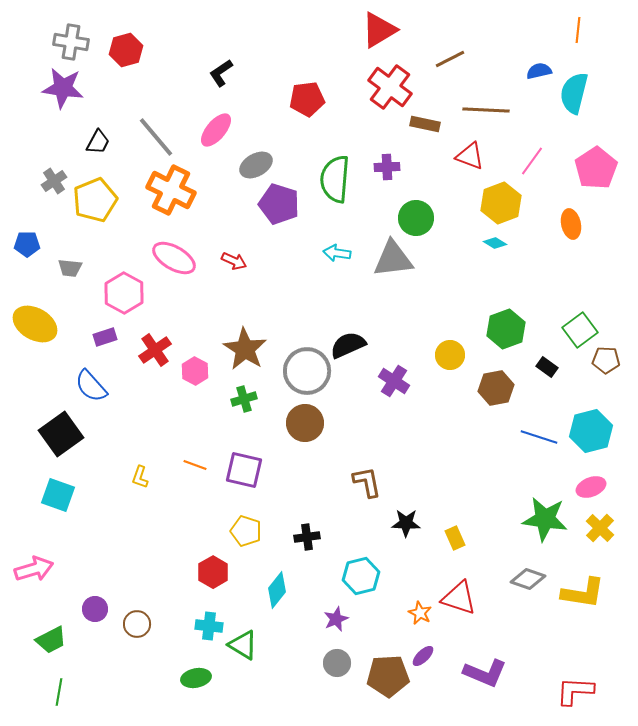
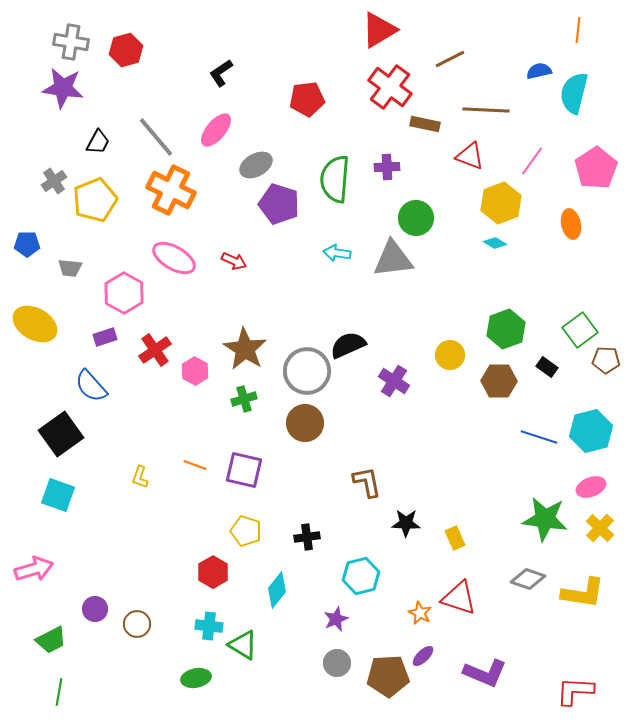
brown hexagon at (496, 388): moved 3 px right, 7 px up; rotated 12 degrees clockwise
